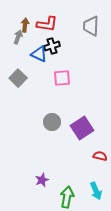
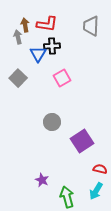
brown arrow: rotated 16 degrees counterclockwise
gray arrow: rotated 32 degrees counterclockwise
black cross: rotated 14 degrees clockwise
blue triangle: moved 1 px left; rotated 36 degrees clockwise
pink square: rotated 24 degrees counterclockwise
purple square: moved 13 px down
red semicircle: moved 13 px down
purple star: rotated 24 degrees counterclockwise
cyan arrow: rotated 54 degrees clockwise
green arrow: rotated 25 degrees counterclockwise
